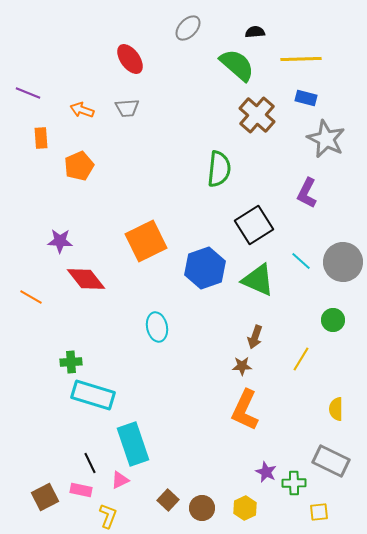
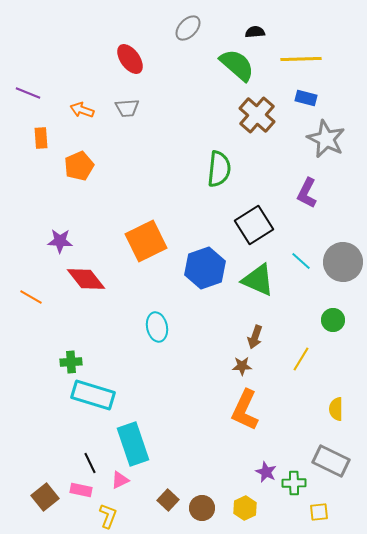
brown square at (45, 497): rotated 12 degrees counterclockwise
